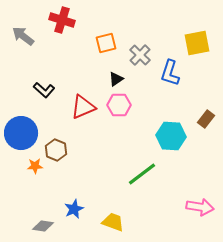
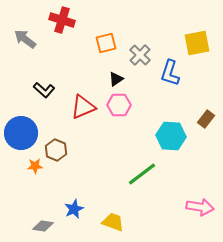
gray arrow: moved 2 px right, 3 px down
